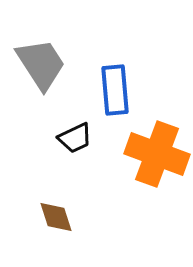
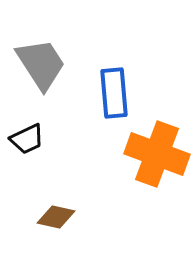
blue rectangle: moved 1 px left, 3 px down
black trapezoid: moved 48 px left, 1 px down
brown diamond: rotated 60 degrees counterclockwise
